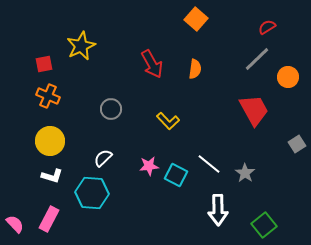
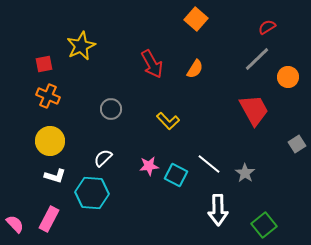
orange semicircle: rotated 24 degrees clockwise
white L-shape: moved 3 px right
